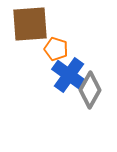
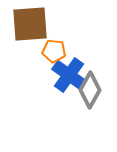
orange pentagon: moved 2 px left, 2 px down; rotated 10 degrees counterclockwise
